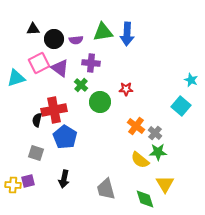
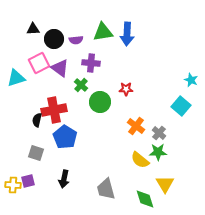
gray cross: moved 4 px right
